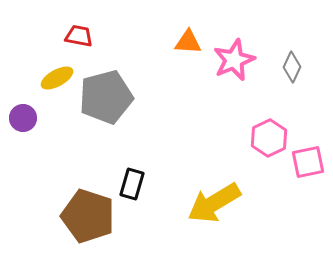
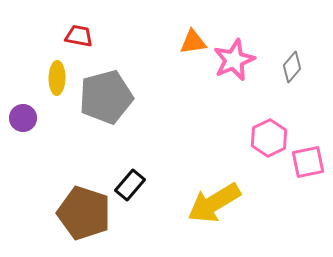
orange triangle: moved 5 px right; rotated 12 degrees counterclockwise
gray diamond: rotated 16 degrees clockwise
yellow ellipse: rotated 60 degrees counterclockwise
black rectangle: moved 2 px left, 1 px down; rotated 24 degrees clockwise
brown pentagon: moved 4 px left, 3 px up
